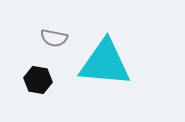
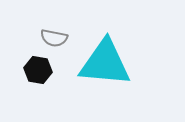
black hexagon: moved 10 px up
